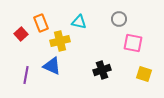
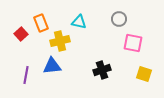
blue triangle: rotated 30 degrees counterclockwise
